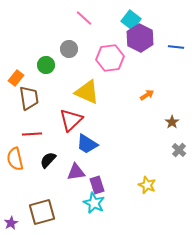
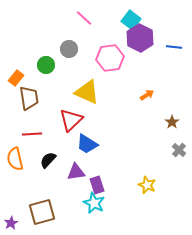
blue line: moved 2 px left
